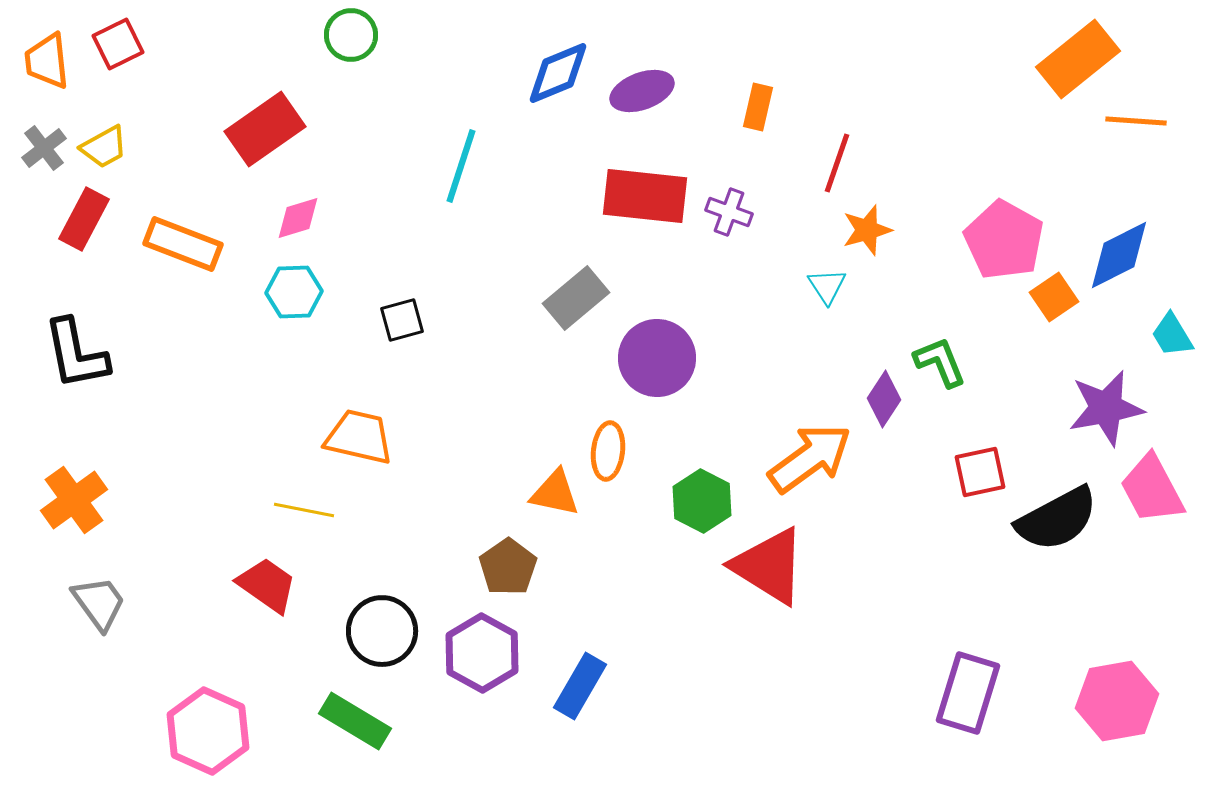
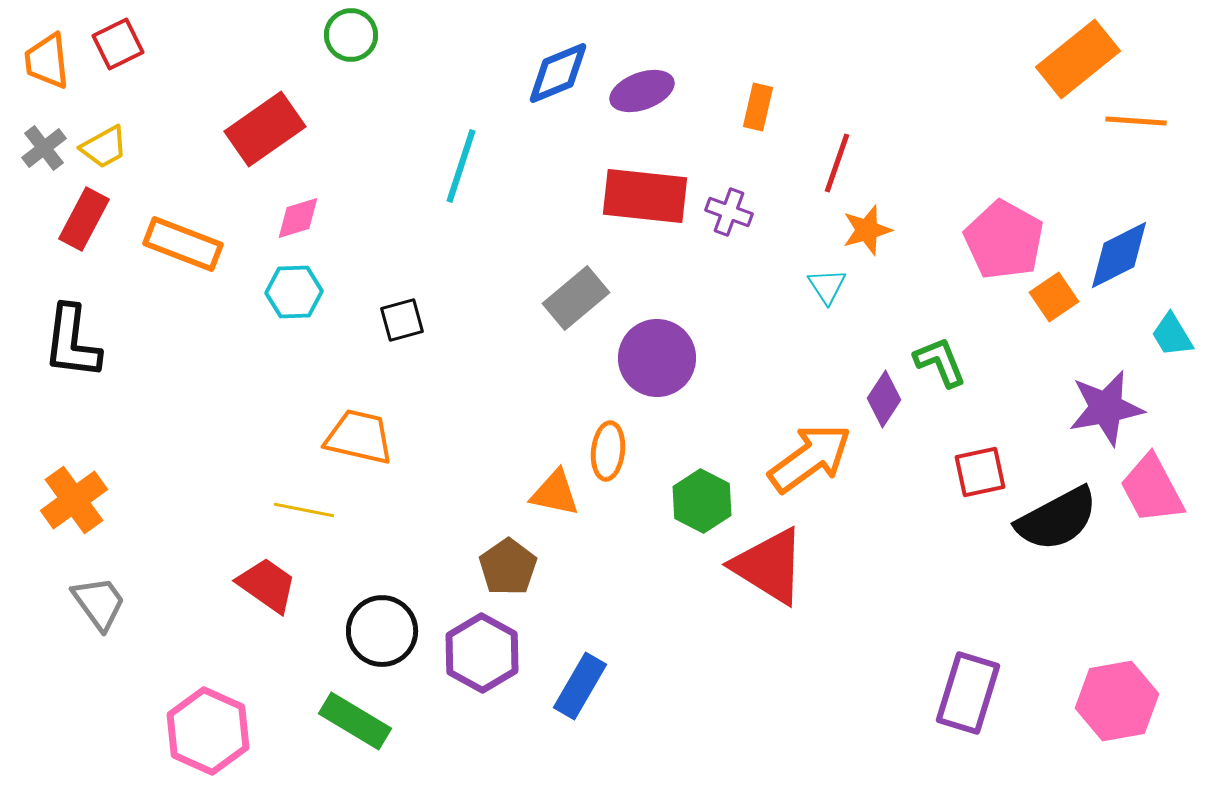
black L-shape at (76, 354): moved 4 px left, 12 px up; rotated 18 degrees clockwise
